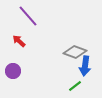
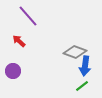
green line: moved 7 px right
